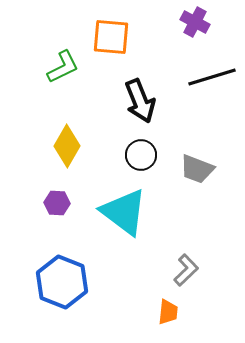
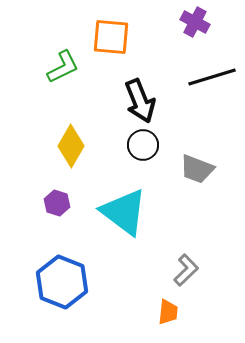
yellow diamond: moved 4 px right
black circle: moved 2 px right, 10 px up
purple hexagon: rotated 15 degrees clockwise
